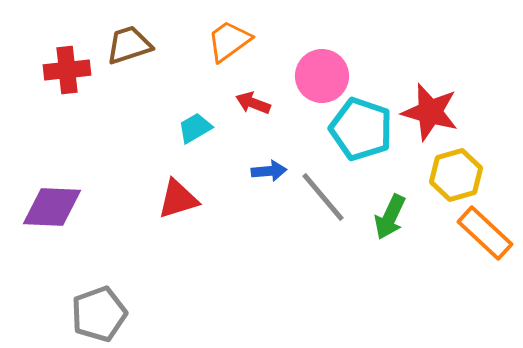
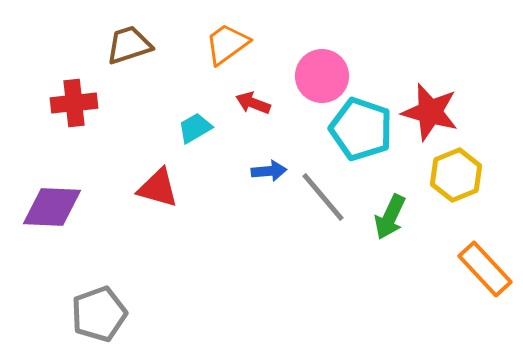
orange trapezoid: moved 2 px left, 3 px down
red cross: moved 7 px right, 33 px down
yellow hexagon: rotated 6 degrees counterclockwise
red triangle: moved 20 px left, 11 px up; rotated 33 degrees clockwise
orange rectangle: moved 36 px down; rotated 4 degrees clockwise
